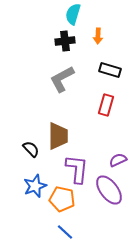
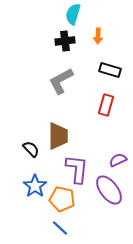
gray L-shape: moved 1 px left, 2 px down
blue star: rotated 15 degrees counterclockwise
blue line: moved 5 px left, 4 px up
